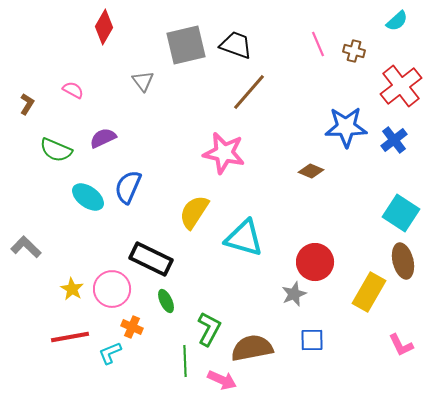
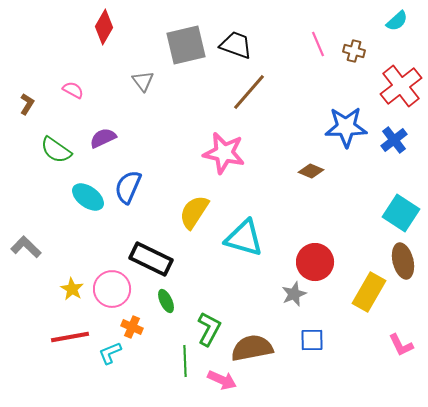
green semicircle: rotated 12 degrees clockwise
